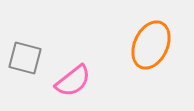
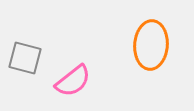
orange ellipse: rotated 21 degrees counterclockwise
